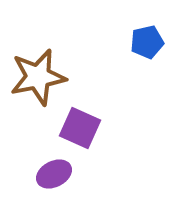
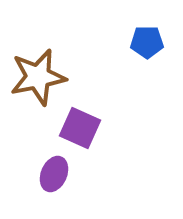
blue pentagon: rotated 12 degrees clockwise
purple ellipse: rotated 40 degrees counterclockwise
